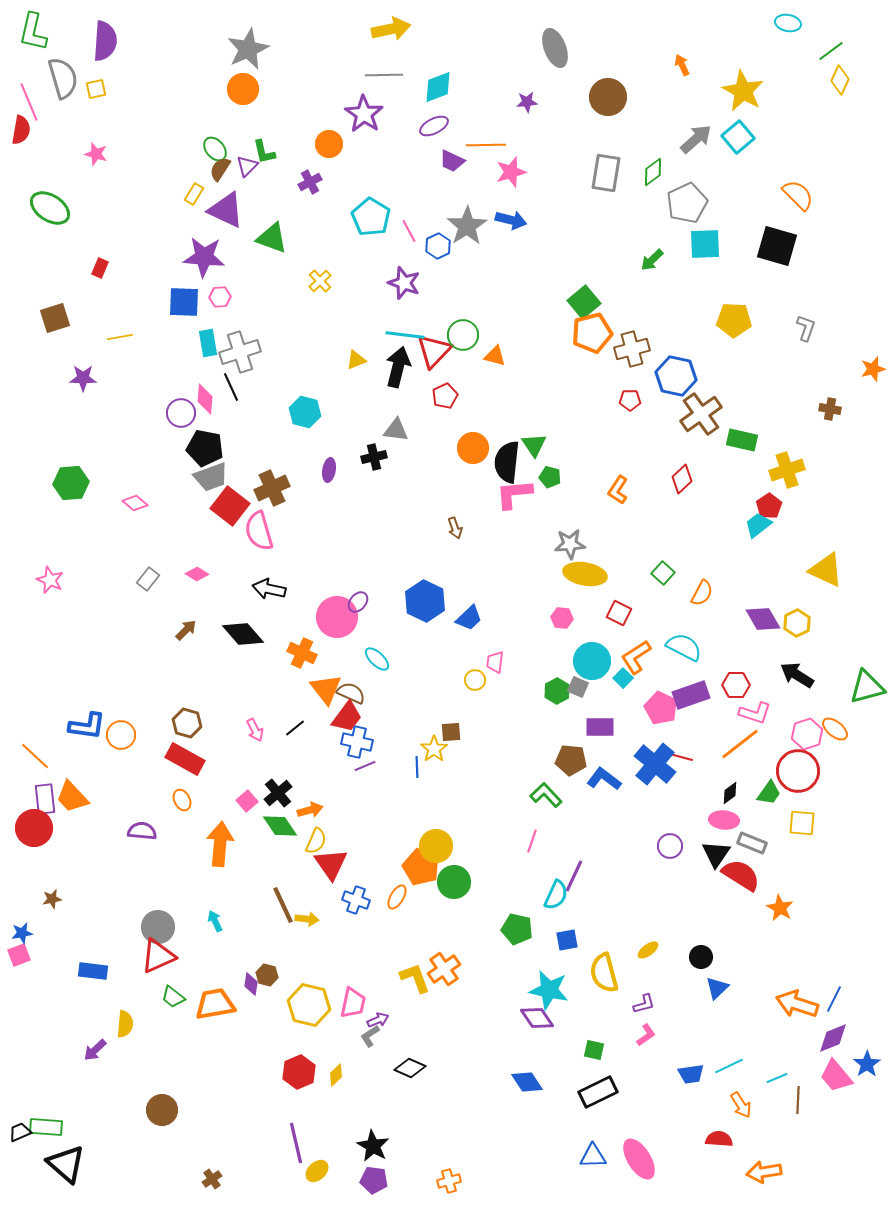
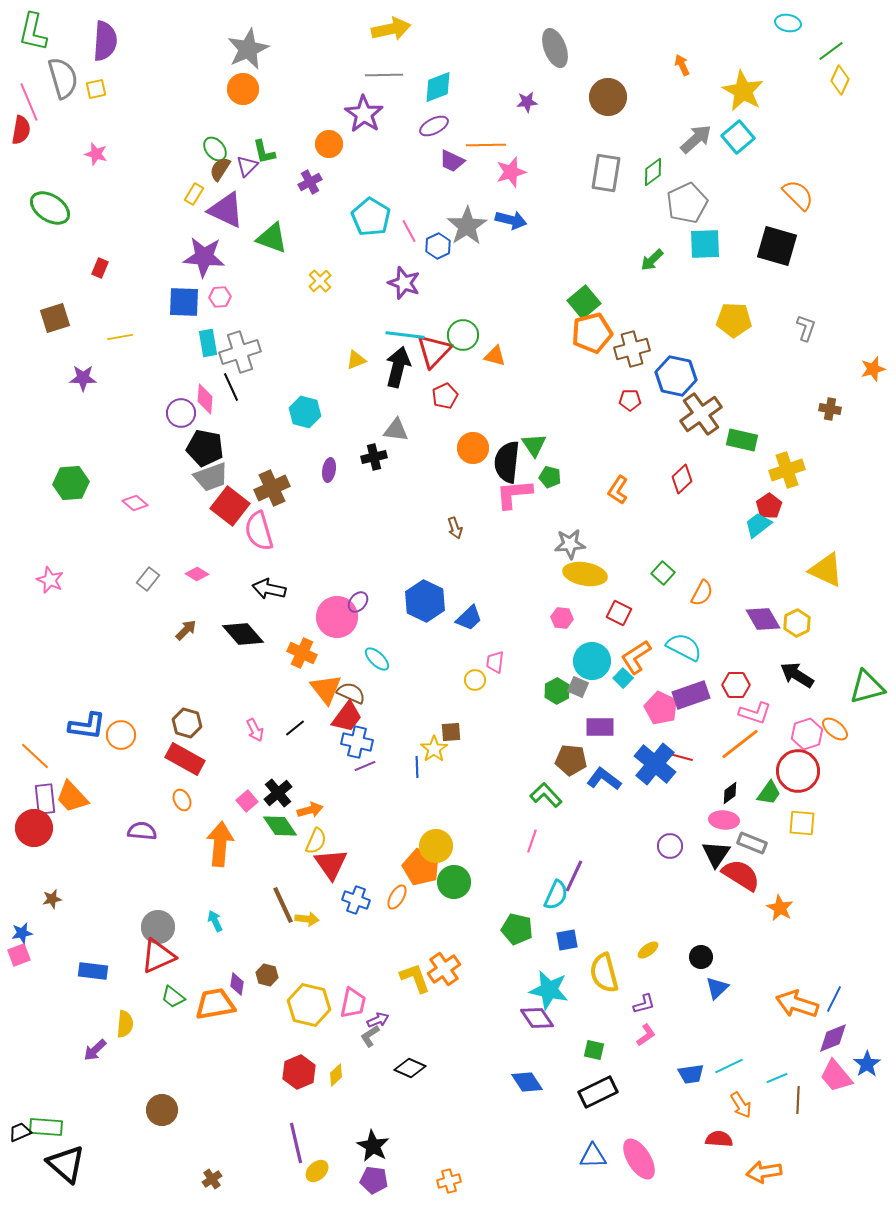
purple diamond at (251, 984): moved 14 px left
